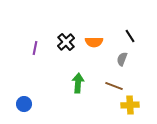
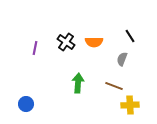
black cross: rotated 12 degrees counterclockwise
blue circle: moved 2 px right
